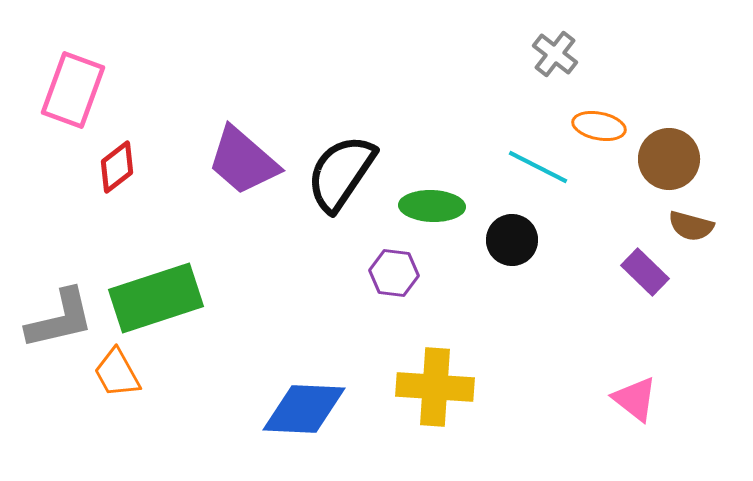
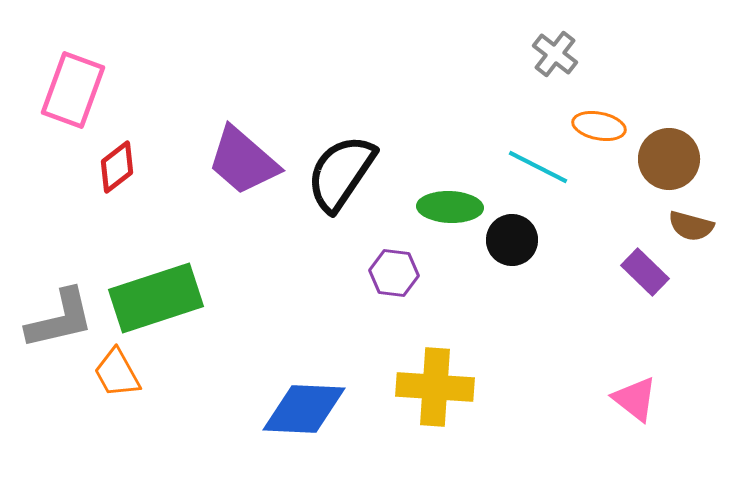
green ellipse: moved 18 px right, 1 px down
